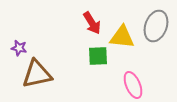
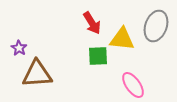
yellow triangle: moved 2 px down
purple star: rotated 21 degrees clockwise
brown triangle: rotated 8 degrees clockwise
pink ellipse: rotated 12 degrees counterclockwise
